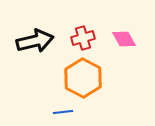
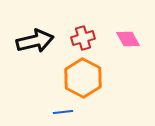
pink diamond: moved 4 px right
